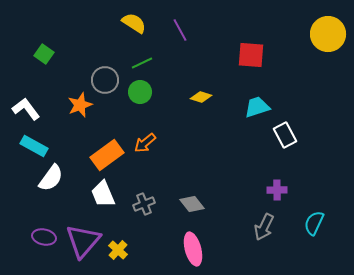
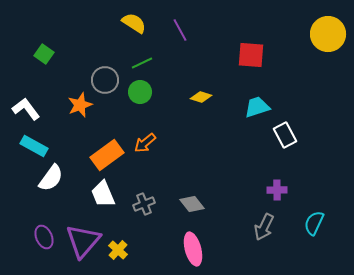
purple ellipse: rotated 55 degrees clockwise
